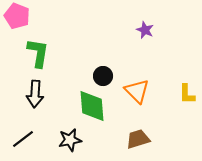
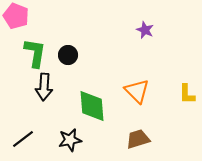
pink pentagon: moved 1 px left
green L-shape: moved 3 px left
black circle: moved 35 px left, 21 px up
black arrow: moved 9 px right, 7 px up
